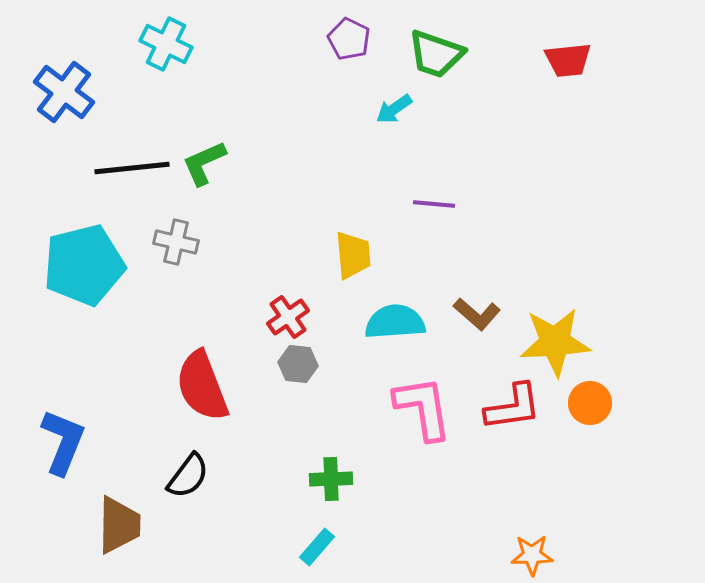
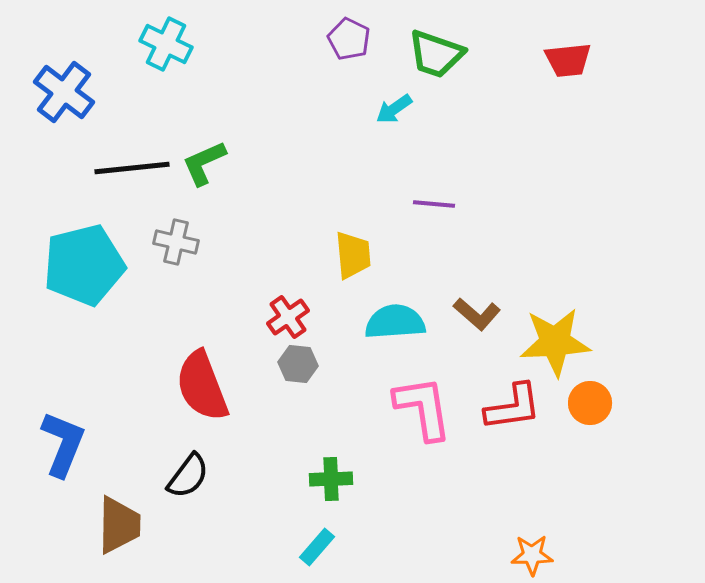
blue L-shape: moved 2 px down
